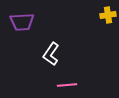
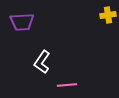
white L-shape: moved 9 px left, 8 px down
